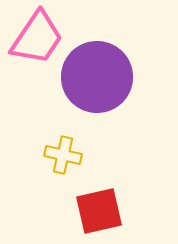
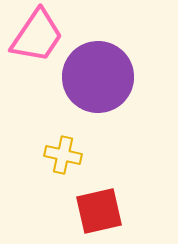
pink trapezoid: moved 2 px up
purple circle: moved 1 px right
